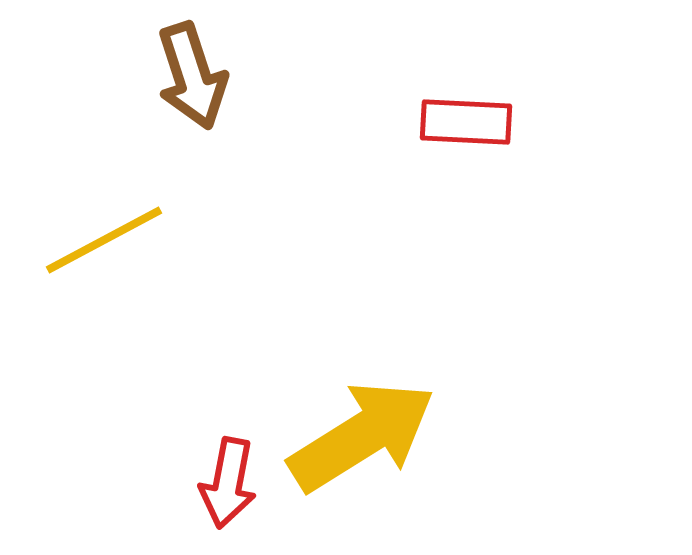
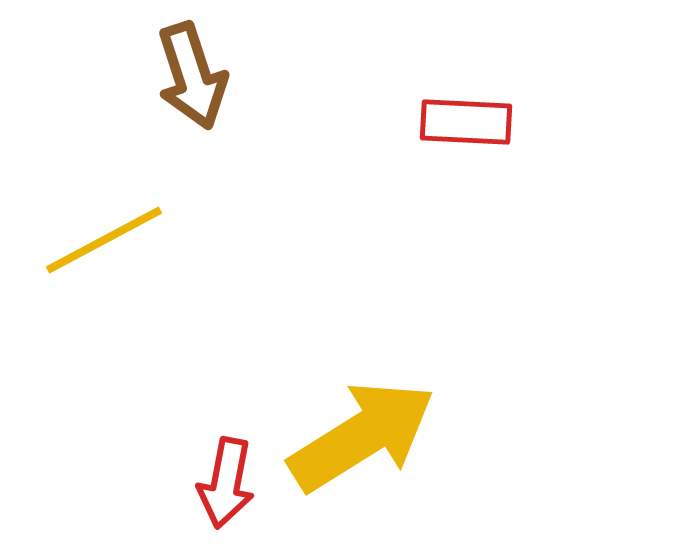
red arrow: moved 2 px left
